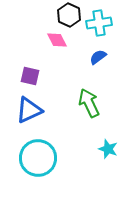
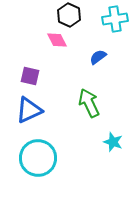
cyan cross: moved 16 px right, 4 px up
cyan star: moved 5 px right, 7 px up
